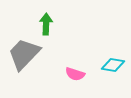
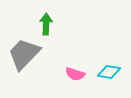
cyan diamond: moved 4 px left, 7 px down
